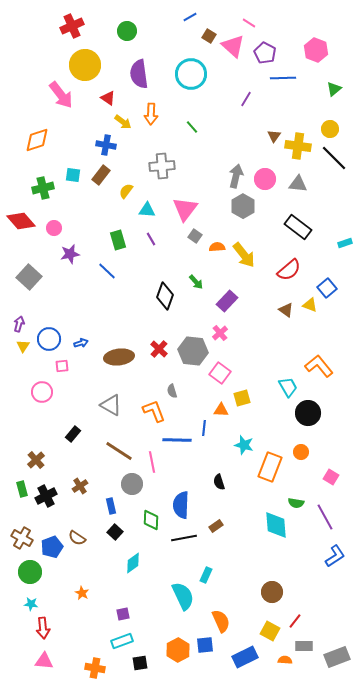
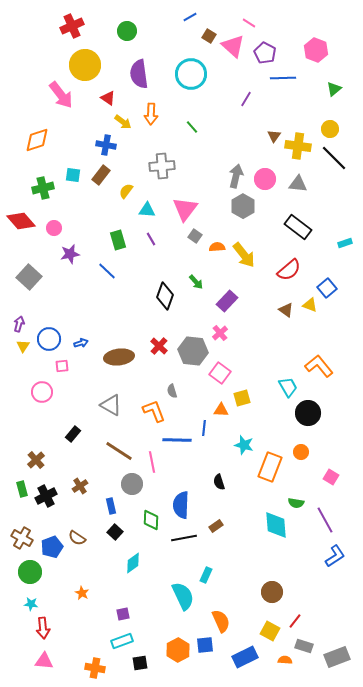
red cross at (159, 349): moved 3 px up
purple line at (325, 517): moved 3 px down
gray rectangle at (304, 646): rotated 18 degrees clockwise
